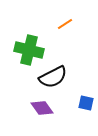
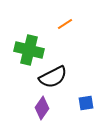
blue square: rotated 21 degrees counterclockwise
purple diamond: rotated 70 degrees clockwise
